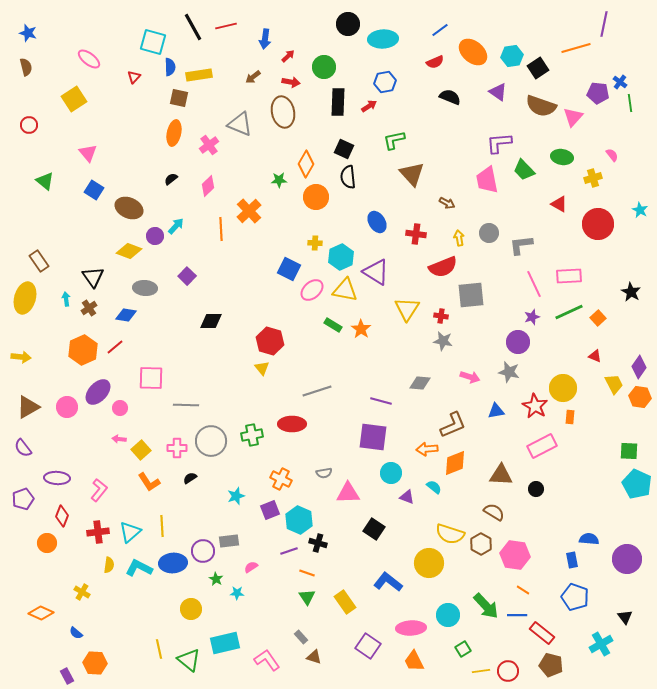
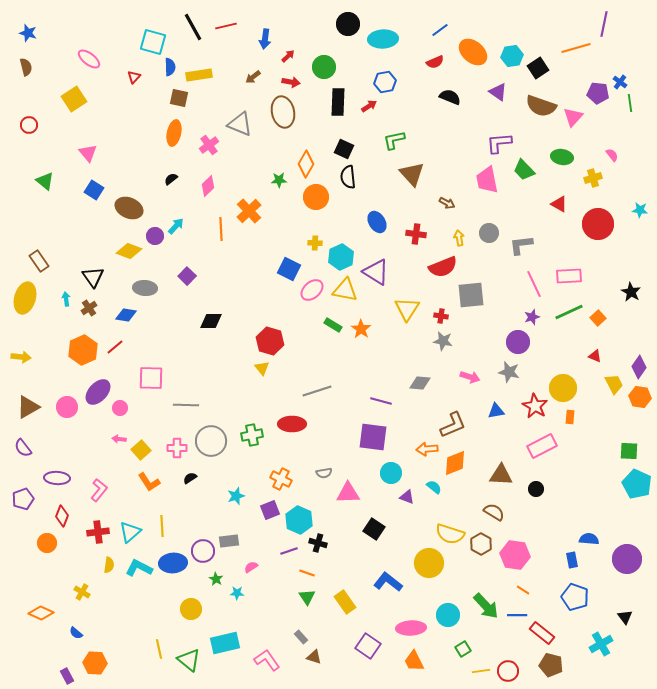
cyan star at (640, 210): rotated 21 degrees counterclockwise
